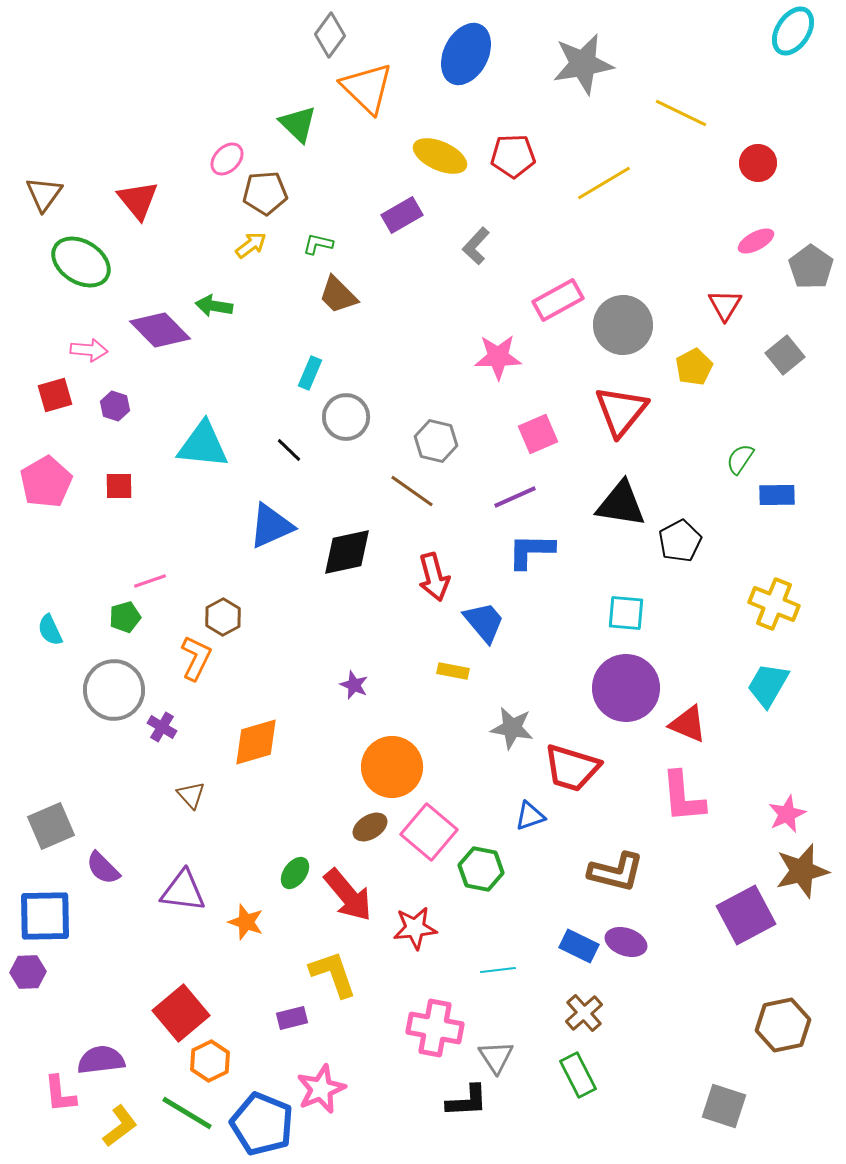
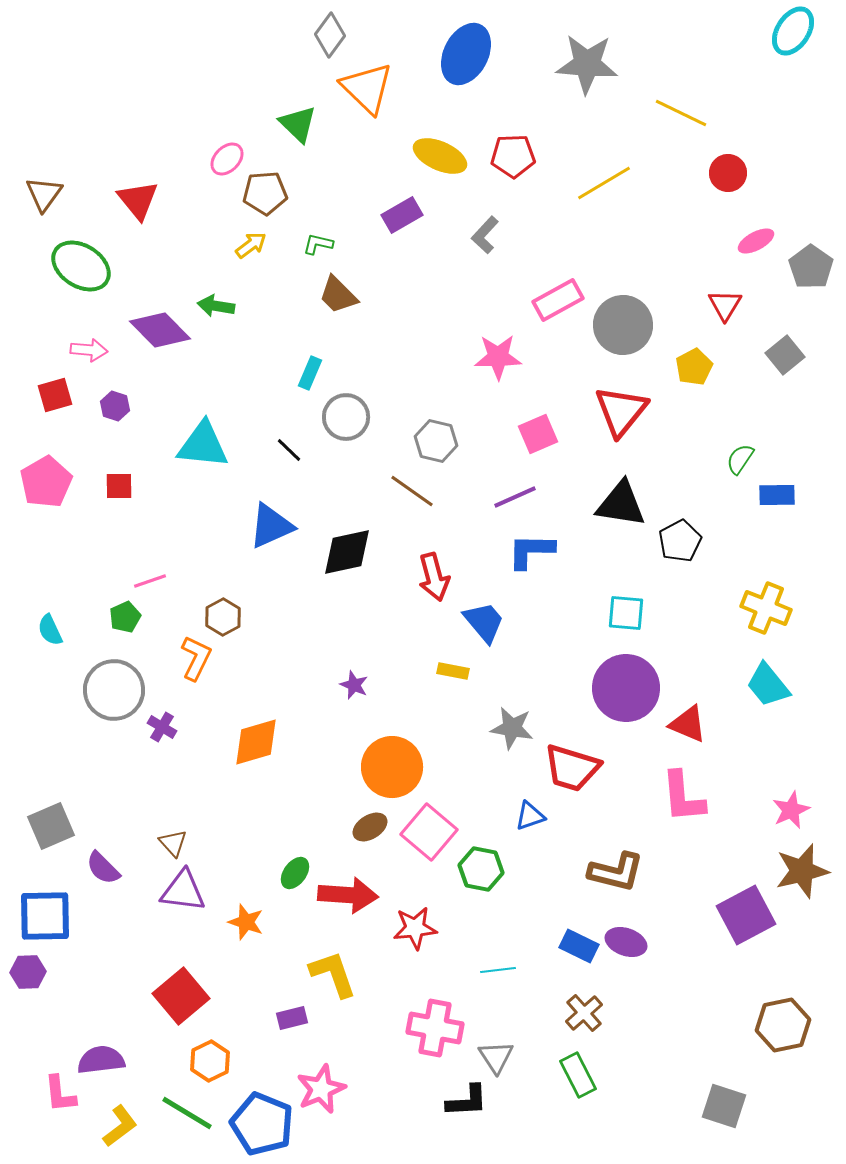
gray star at (583, 64): moved 4 px right; rotated 14 degrees clockwise
red circle at (758, 163): moved 30 px left, 10 px down
gray L-shape at (476, 246): moved 9 px right, 11 px up
green ellipse at (81, 262): moved 4 px down
green arrow at (214, 306): moved 2 px right
yellow cross at (774, 604): moved 8 px left, 4 px down
green pentagon at (125, 617): rotated 8 degrees counterclockwise
cyan trapezoid at (768, 685): rotated 69 degrees counterclockwise
brown triangle at (191, 795): moved 18 px left, 48 px down
pink star at (787, 814): moved 4 px right, 4 px up
red arrow at (348, 895): rotated 46 degrees counterclockwise
red square at (181, 1013): moved 17 px up
